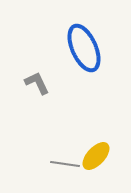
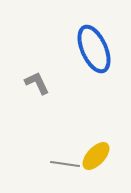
blue ellipse: moved 10 px right, 1 px down
